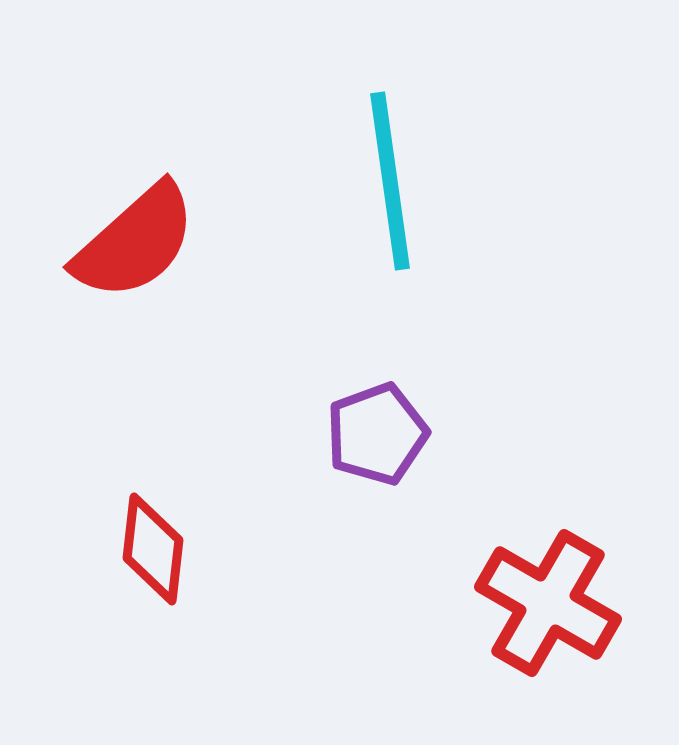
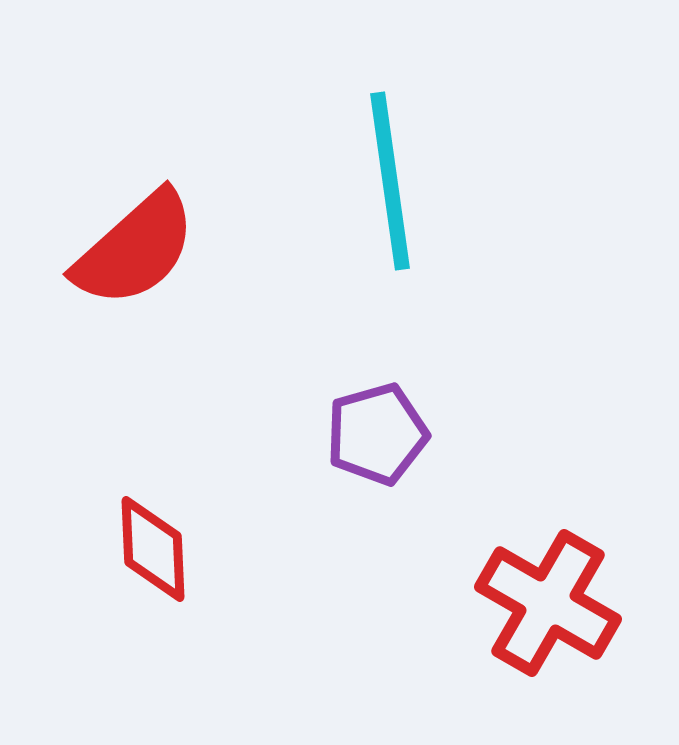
red semicircle: moved 7 px down
purple pentagon: rotated 4 degrees clockwise
red diamond: rotated 9 degrees counterclockwise
